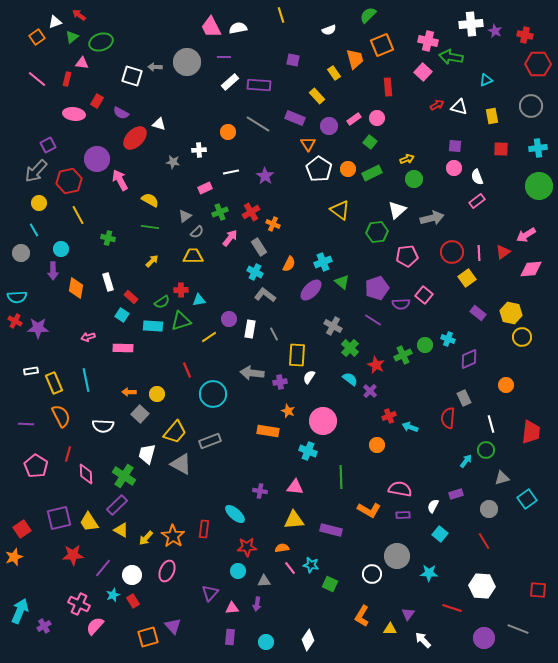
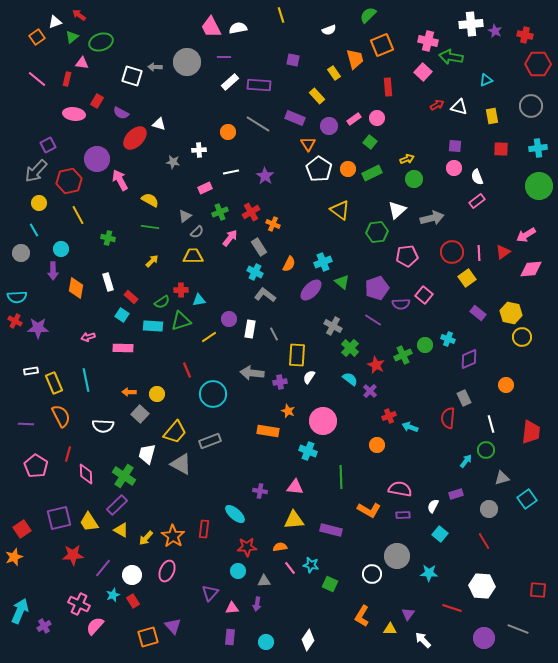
orange semicircle at (282, 548): moved 2 px left, 1 px up
